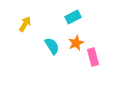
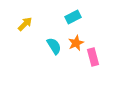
yellow arrow: rotated 14 degrees clockwise
cyan semicircle: moved 2 px right
